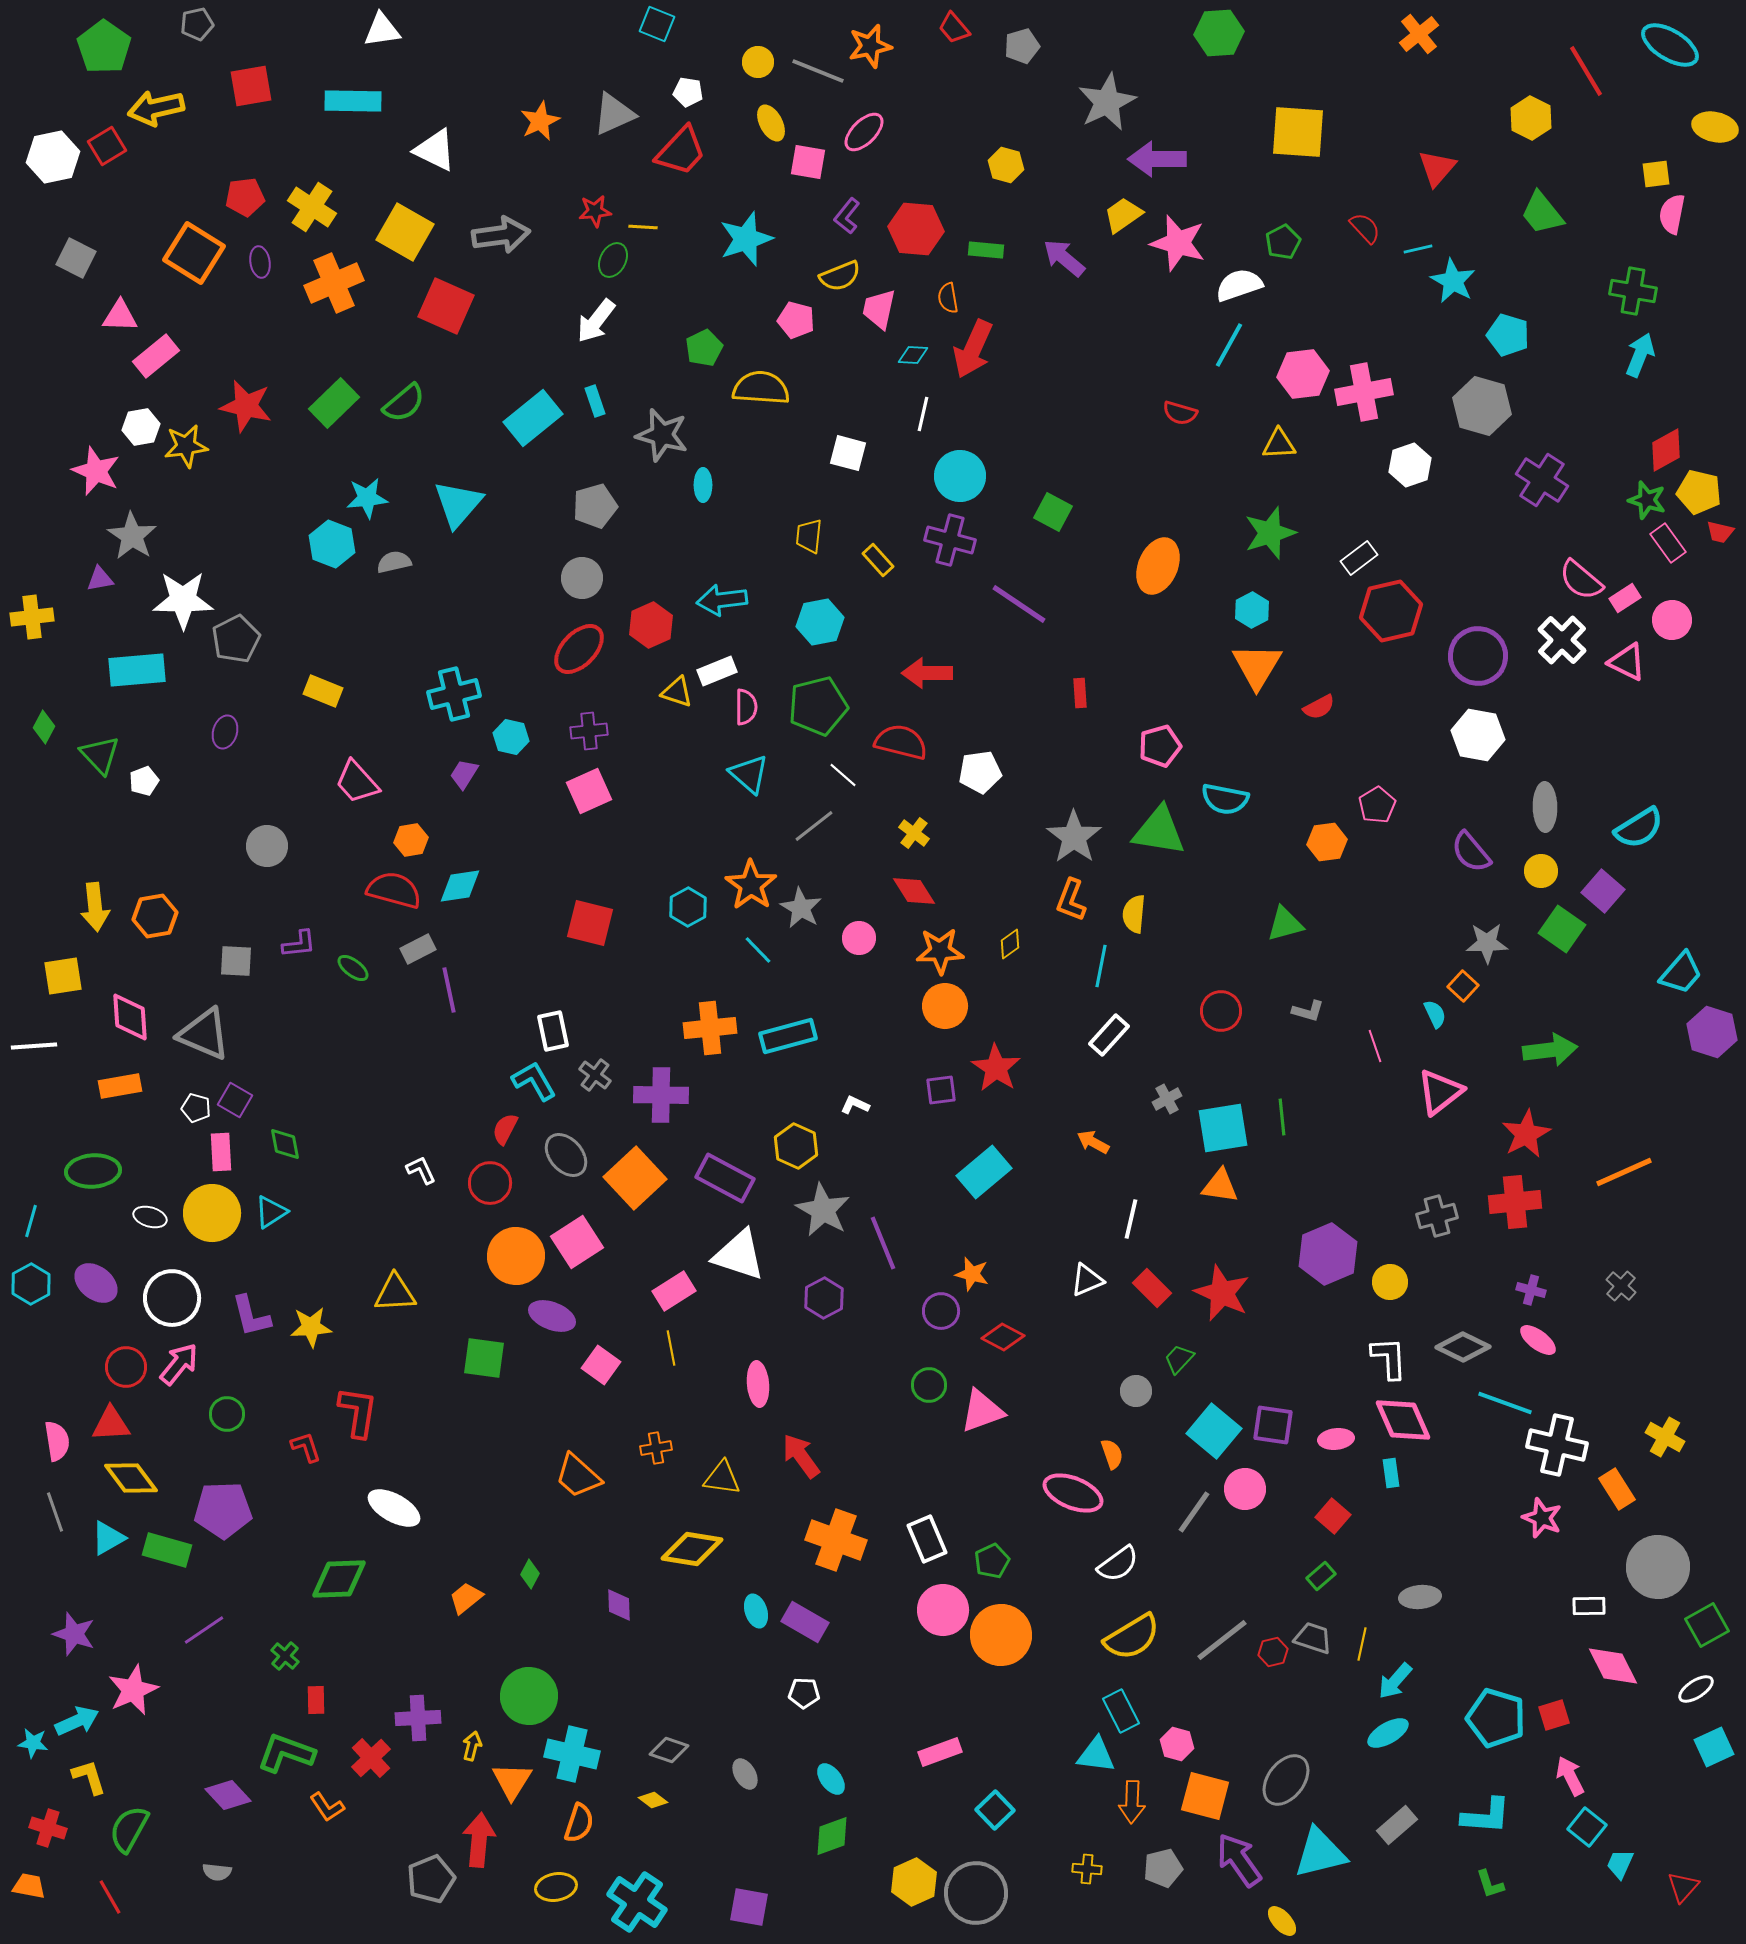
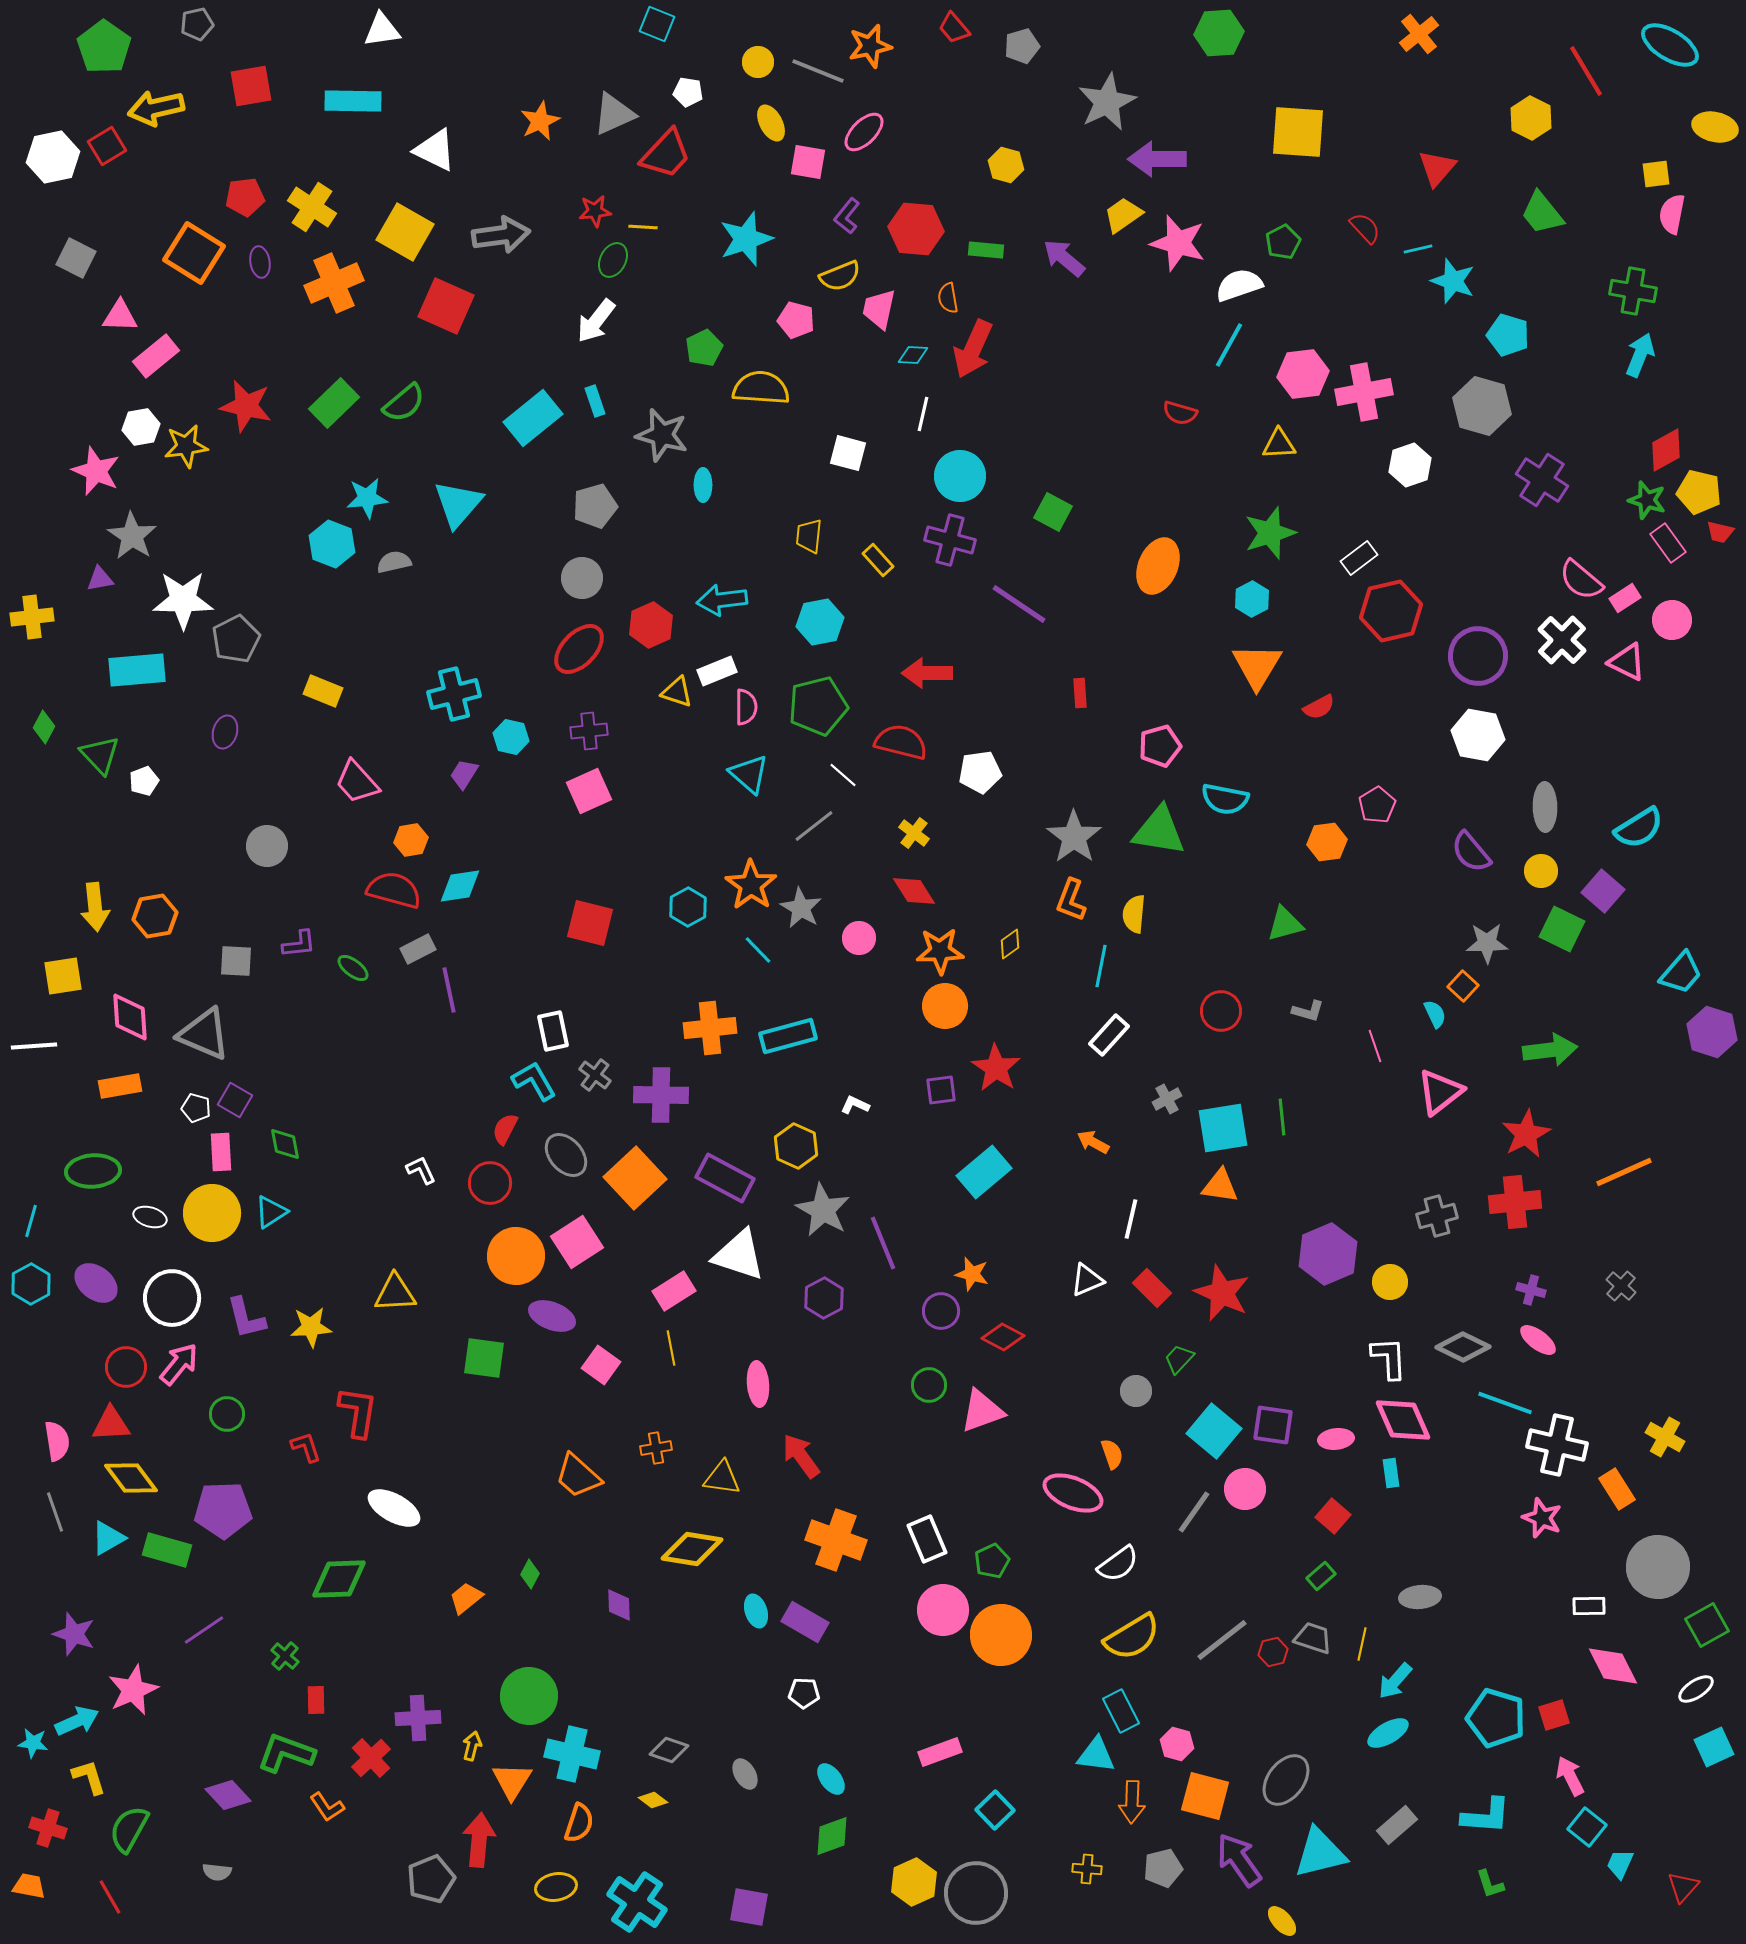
red trapezoid at (681, 151): moved 15 px left, 3 px down
cyan star at (1453, 281): rotated 9 degrees counterclockwise
cyan hexagon at (1252, 610): moved 11 px up
green square at (1562, 929): rotated 9 degrees counterclockwise
purple L-shape at (251, 1316): moved 5 px left, 2 px down
